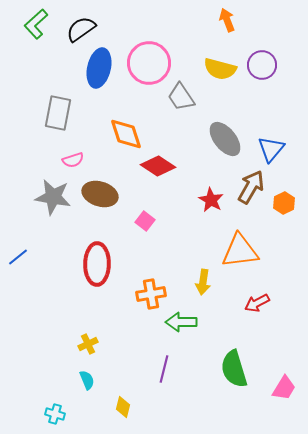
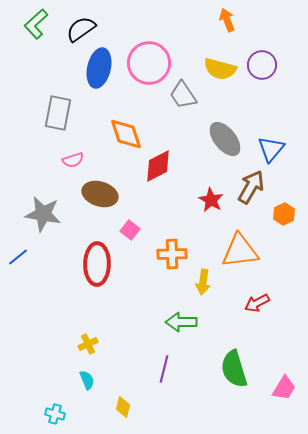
gray trapezoid: moved 2 px right, 2 px up
red diamond: rotated 60 degrees counterclockwise
gray star: moved 10 px left, 17 px down
orange hexagon: moved 11 px down
pink square: moved 15 px left, 9 px down
orange cross: moved 21 px right, 40 px up; rotated 8 degrees clockwise
